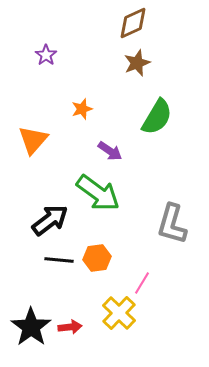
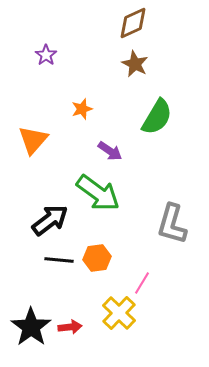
brown star: moved 2 px left, 1 px down; rotated 24 degrees counterclockwise
